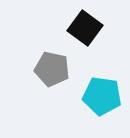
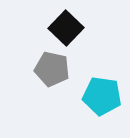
black square: moved 19 px left; rotated 8 degrees clockwise
